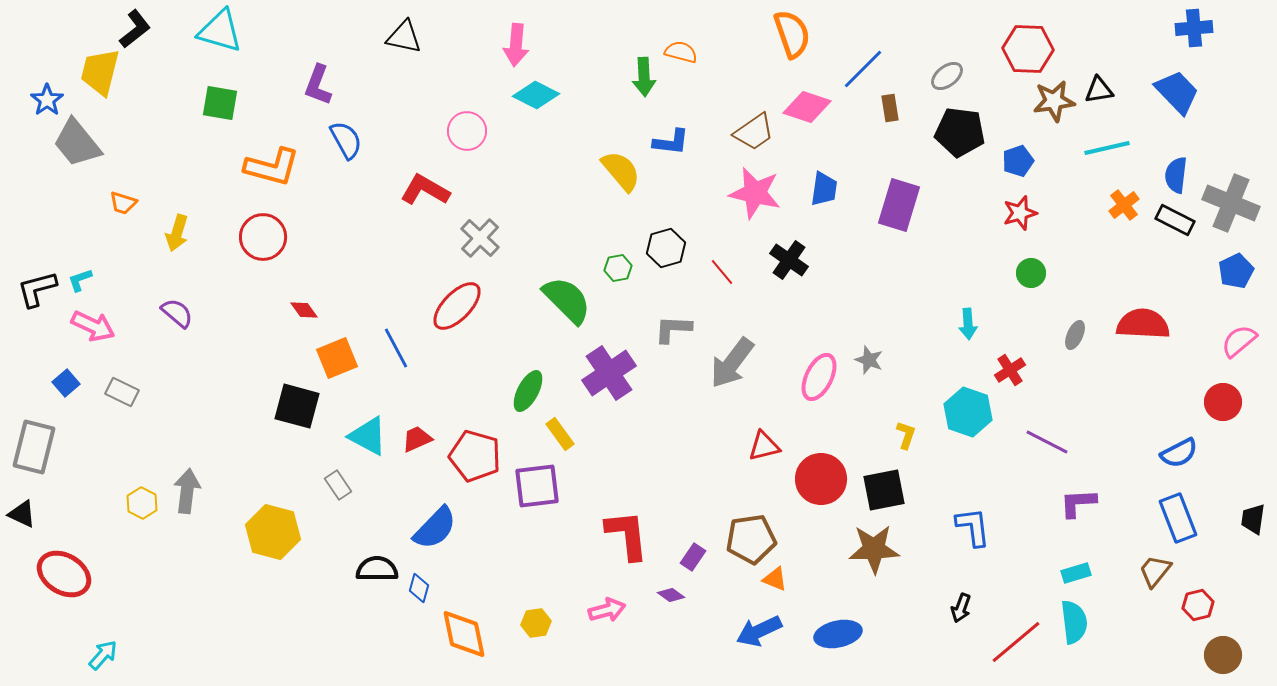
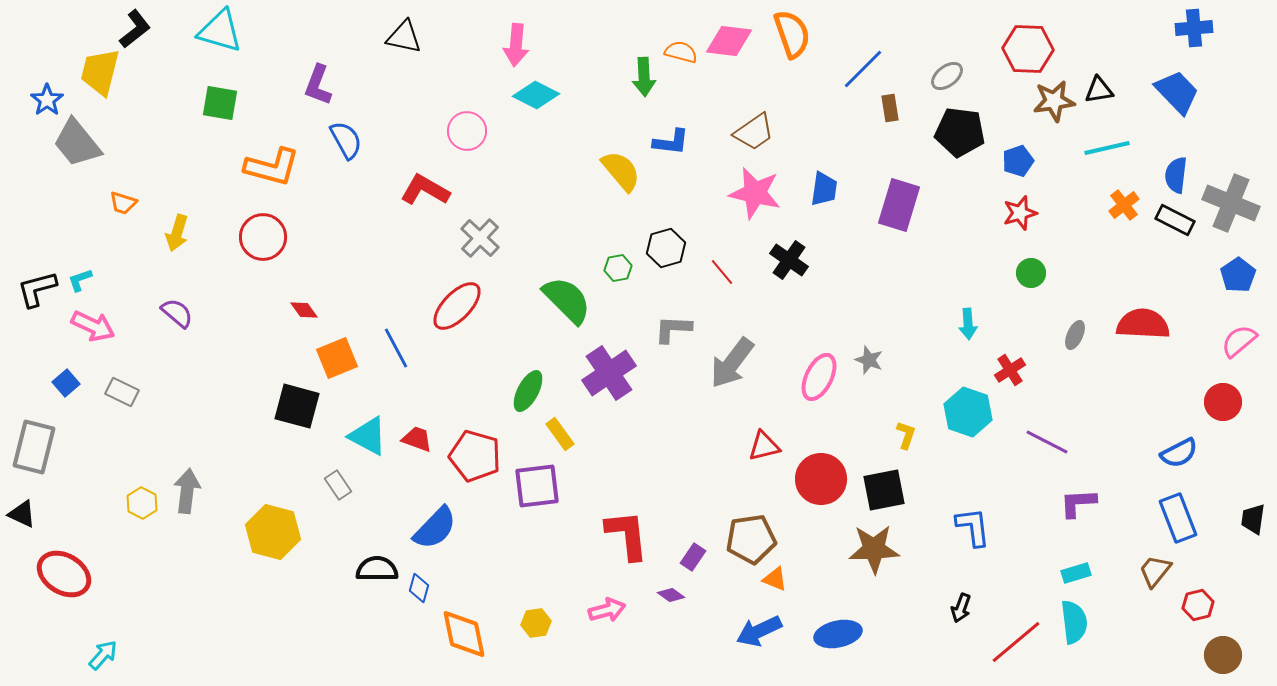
pink diamond at (807, 107): moved 78 px left, 66 px up; rotated 12 degrees counterclockwise
blue pentagon at (1236, 271): moved 2 px right, 4 px down; rotated 8 degrees counterclockwise
red trapezoid at (417, 439): rotated 44 degrees clockwise
